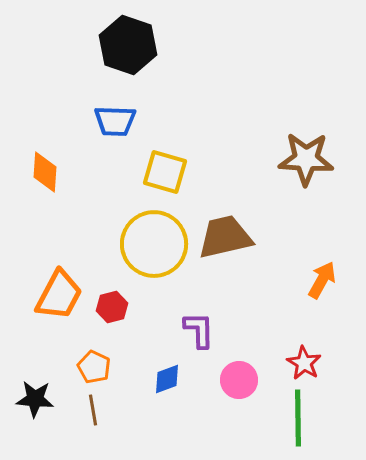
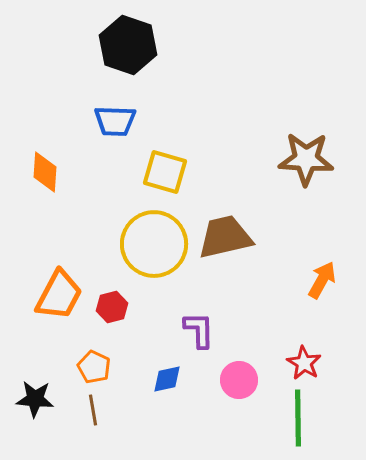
blue diamond: rotated 8 degrees clockwise
